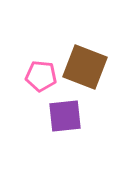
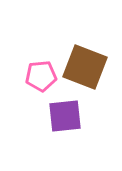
pink pentagon: rotated 12 degrees counterclockwise
